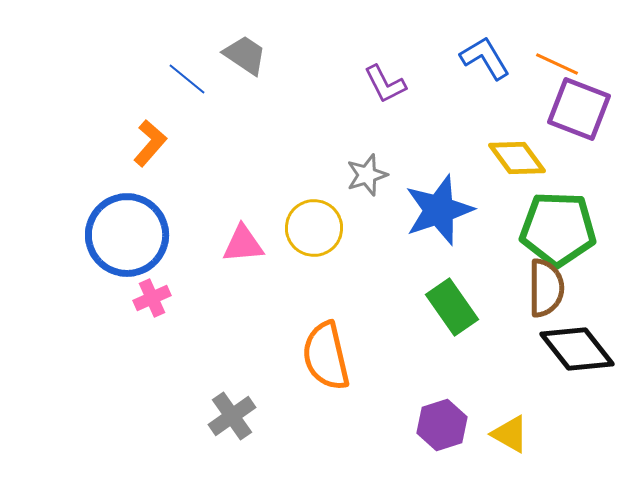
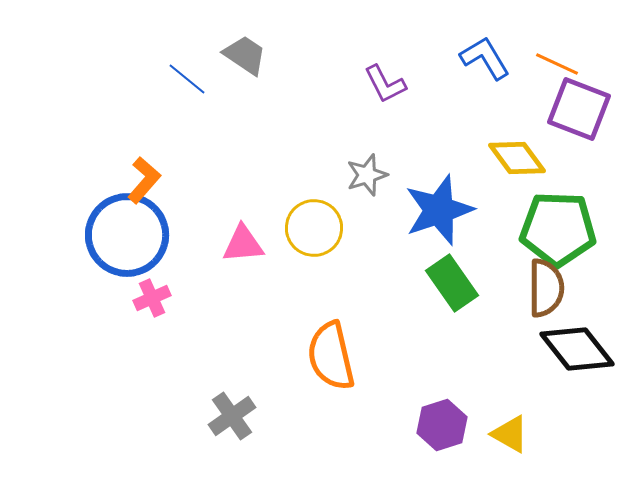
orange L-shape: moved 6 px left, 37 px down
green rectangle: moved 24 px up
orange semicircle: moved 5 px right
